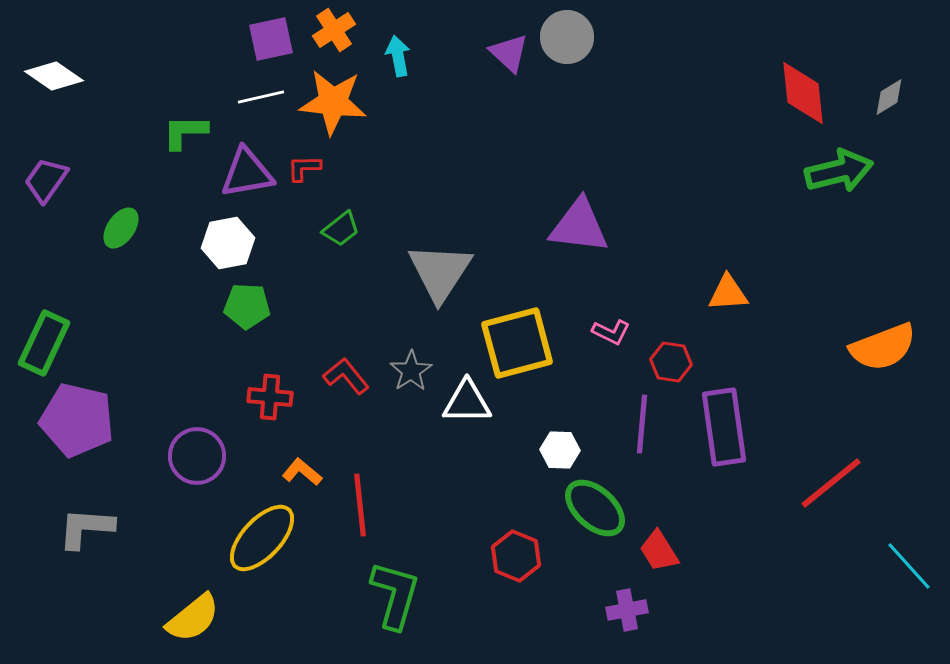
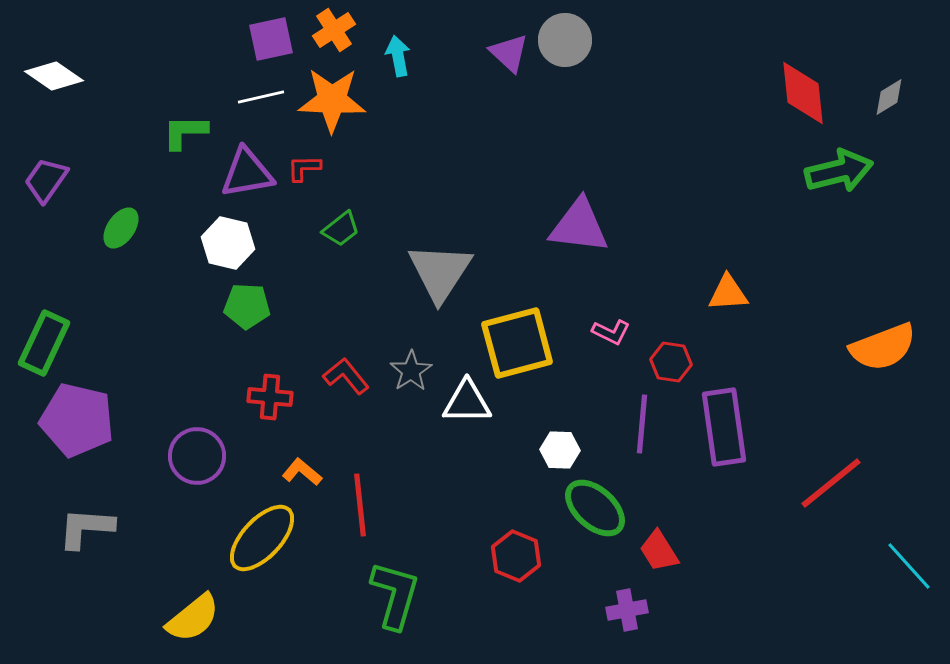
gray circle at (567, 37): moved 2 px left, 3 px down
orange star at (333, 102): moved 1 px left, 2 px up; rotated 4 degrees counterclockwise
white hexagon at (228, 243): rotated 24 degrees clockwise
